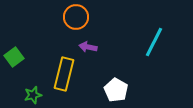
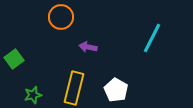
orange circle: moved 15 px left
cyan line: moved 2 px left, 4 px up
green square: moved 2 px down
yellow rectangle: moved 10 px right, 14 px down
